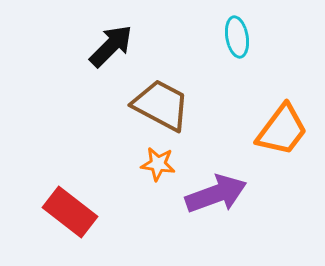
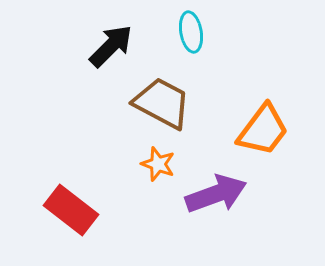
cyan ellipse: moved 46 px left, 5 px up
brown trapezoid: moved 1 px right, 2 px up
orange trapezoid: moved 19 px left
orange star: rotated 12 degrees clockwise
red rectangle: moved 1 px right, 2 px up
